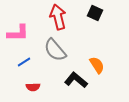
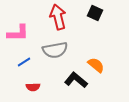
gray semicircle: rotated 60 degrees counterclockwise
orange semicircle: moved 1 px left; rotated 18 degrees counterclockwise
